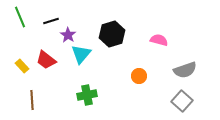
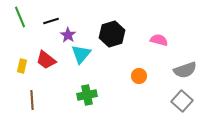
yellow rectangle: rotated 56 degrees clockwise
